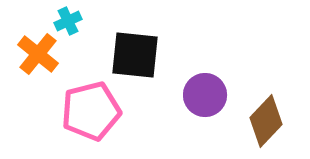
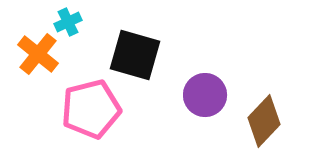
cyan cross: moved 1 px down
black square: rotated 10 degrees clockwise
pink pentagon: moved 2 px up
brown diamond: moved 2 px left
